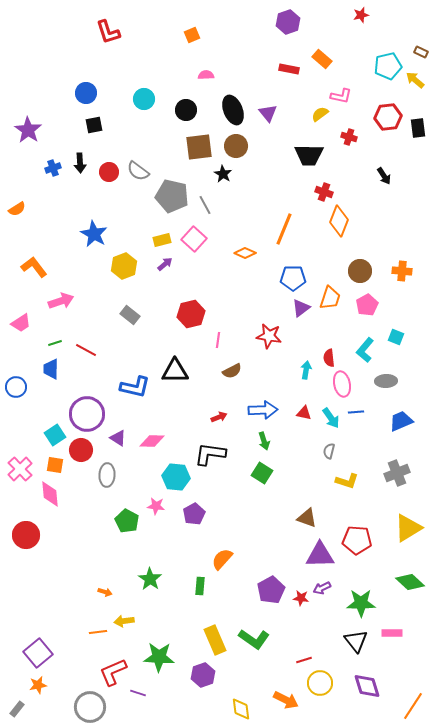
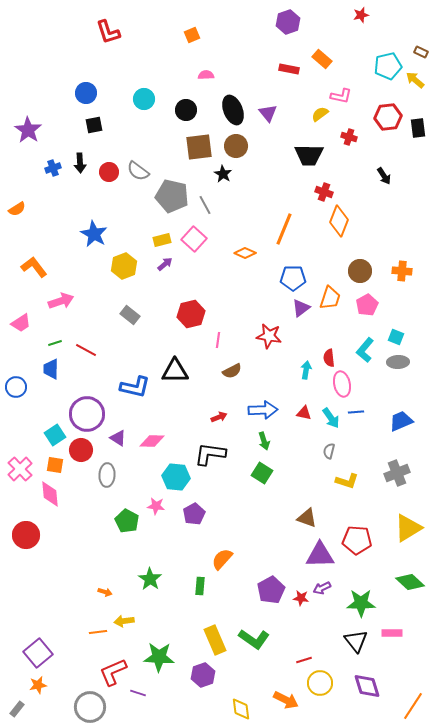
gray ellipse at (386, 381): moved 12 px right, 19 px up
